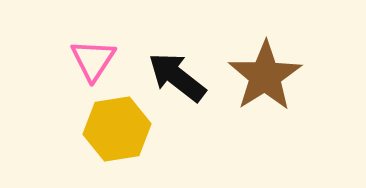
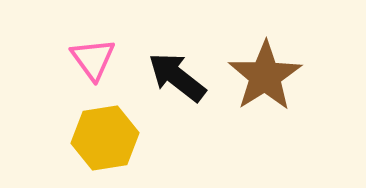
pink triangle: moved 1 px up; rotated 9 degrees counterclockwise
yellow hexagon: moved 12 px left, 9 px down
